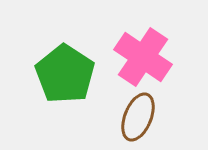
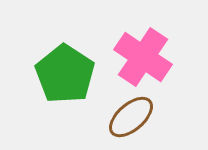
brown ellipse: moved 7 px left; rotated 27 degrees clockwise
